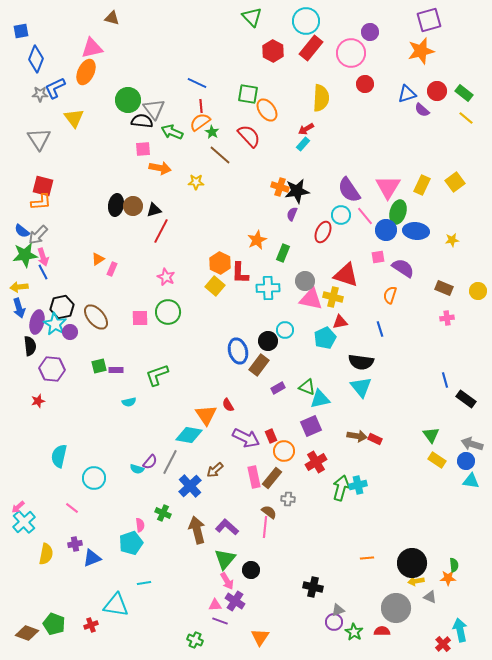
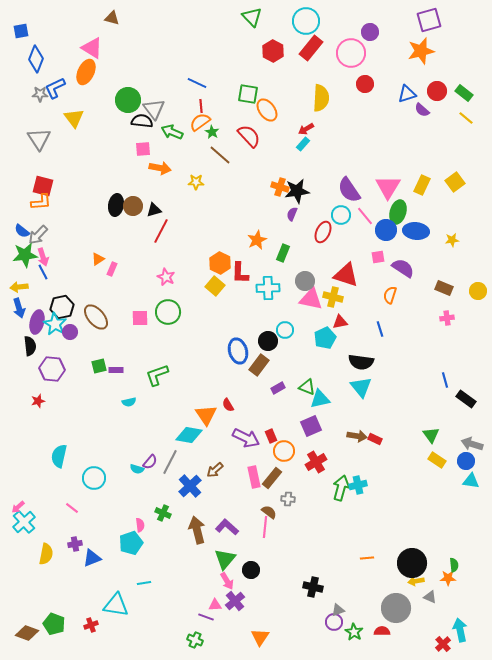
pink triangle at (92, 48): rotated 45 degrees clockwise
purple cross at (235, 601): rotated 18 degrees clockwise
purple line at (220, 621): moved 14 px left, 4 px up
